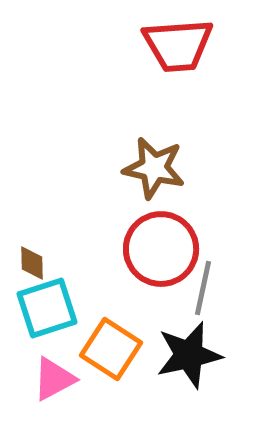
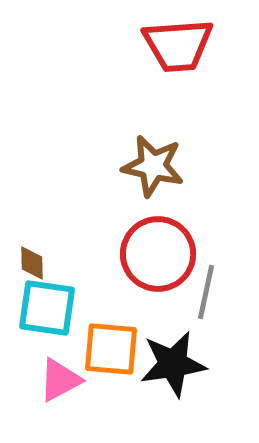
brown star: moved 1 px left, 2 px up
red circle: moved 3 px left, 5 px down
gray line: moved 3 px right, 4 px down
cyan square: rotated 26 degrees clockwise
orange square: rotated 28 degrees counterclockwise
black star: moved 16 px left, 9 px down; rotated 4 degrees clockwise
pink triangle: moved 6 px right, 1 px down
